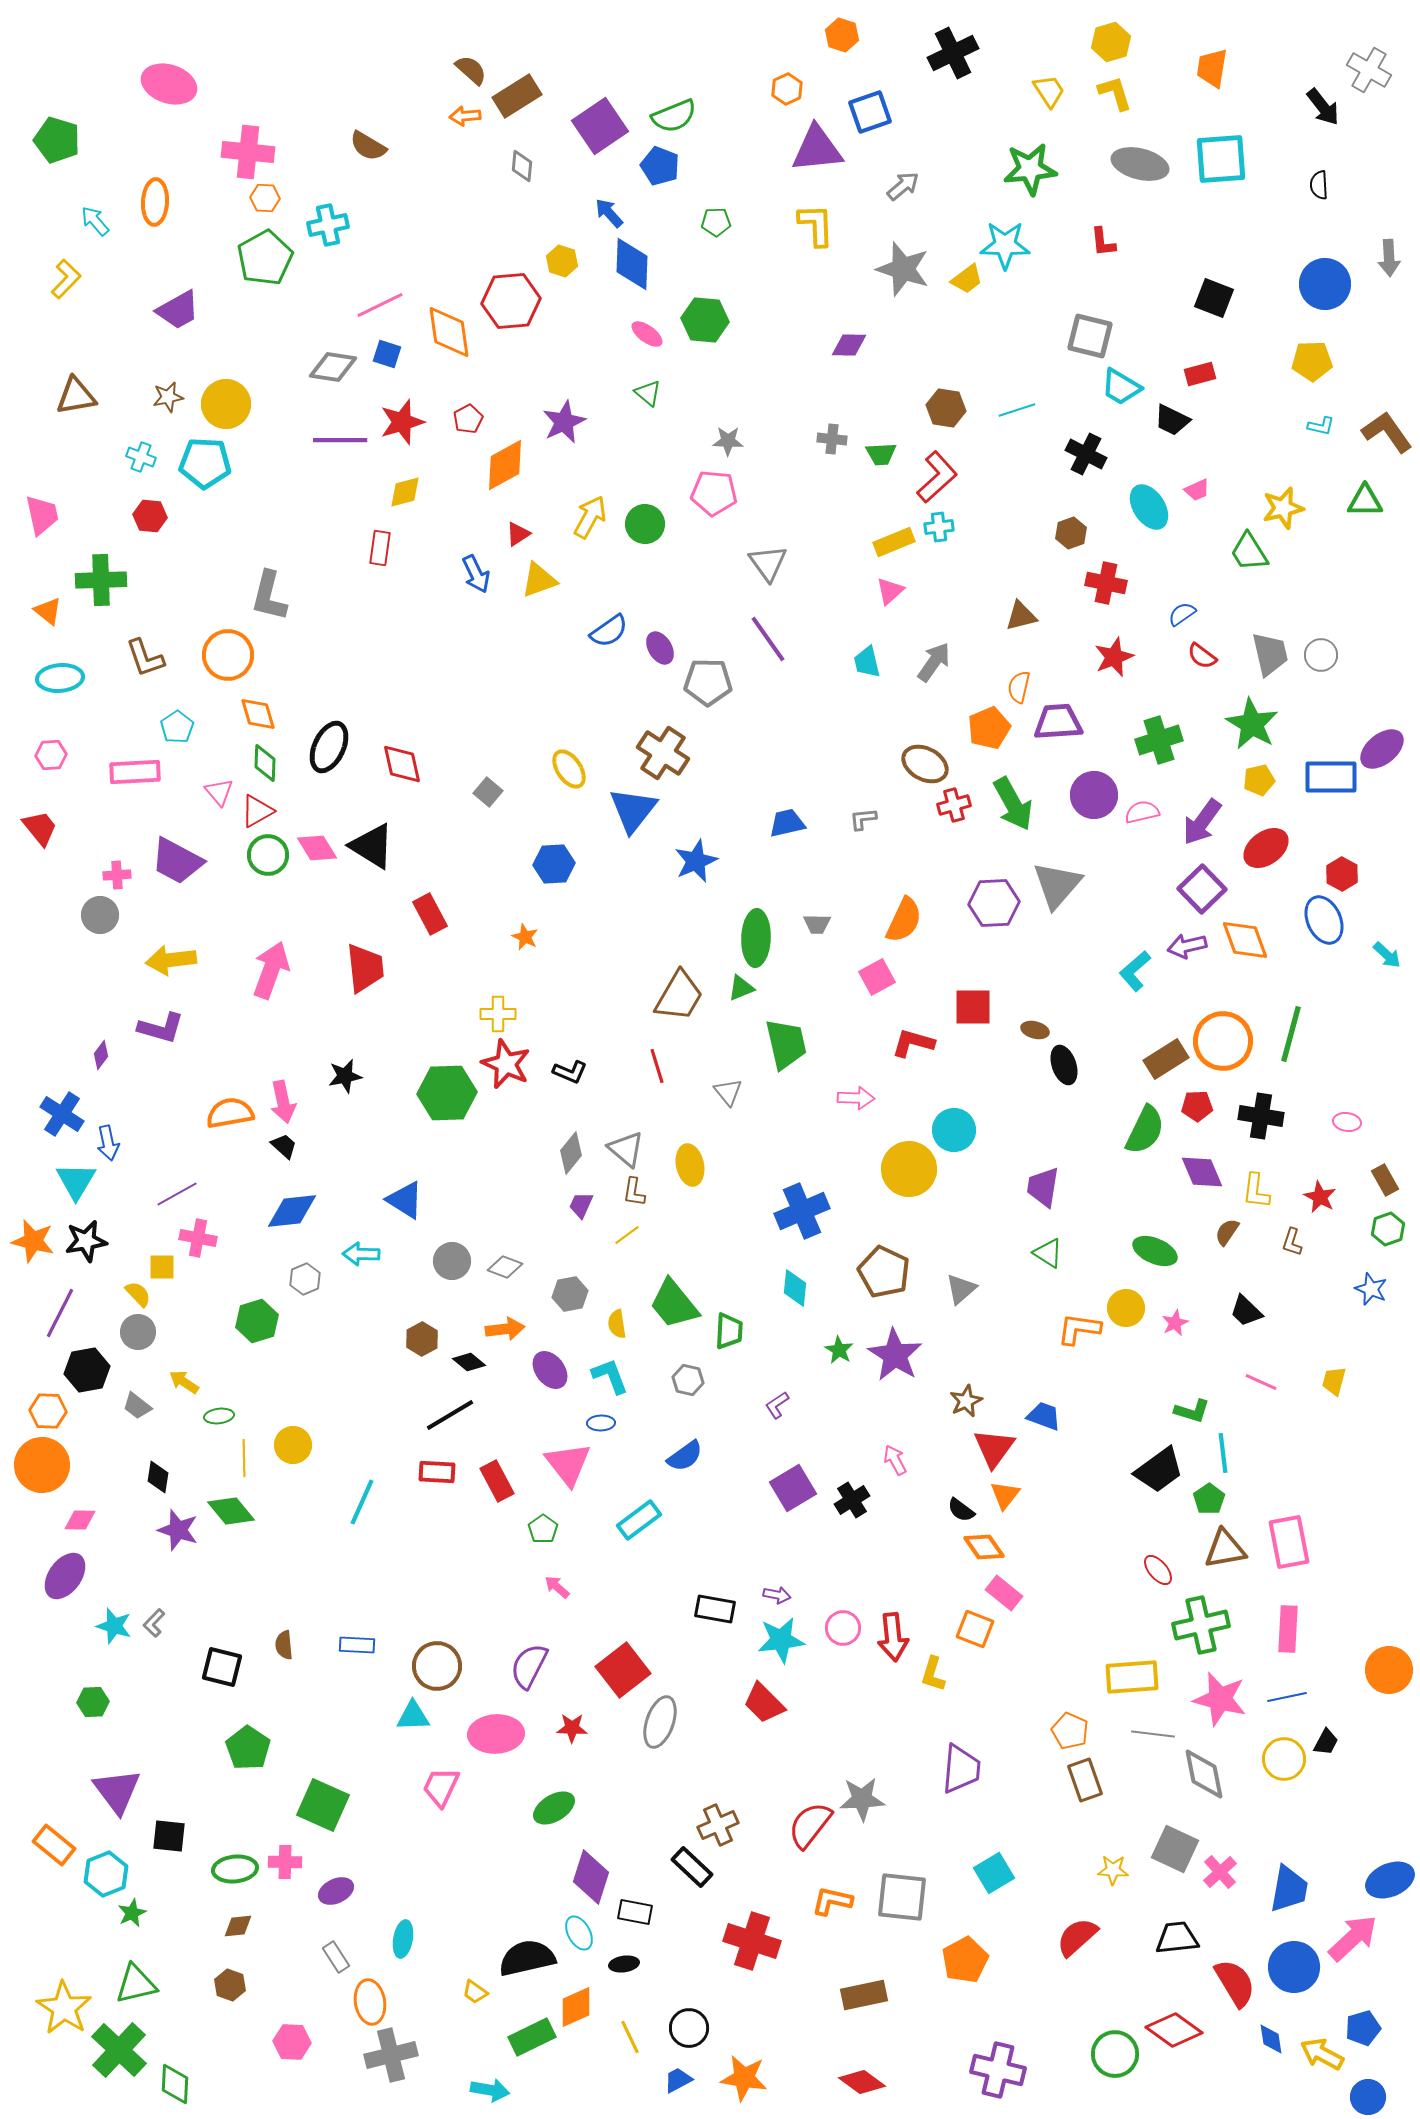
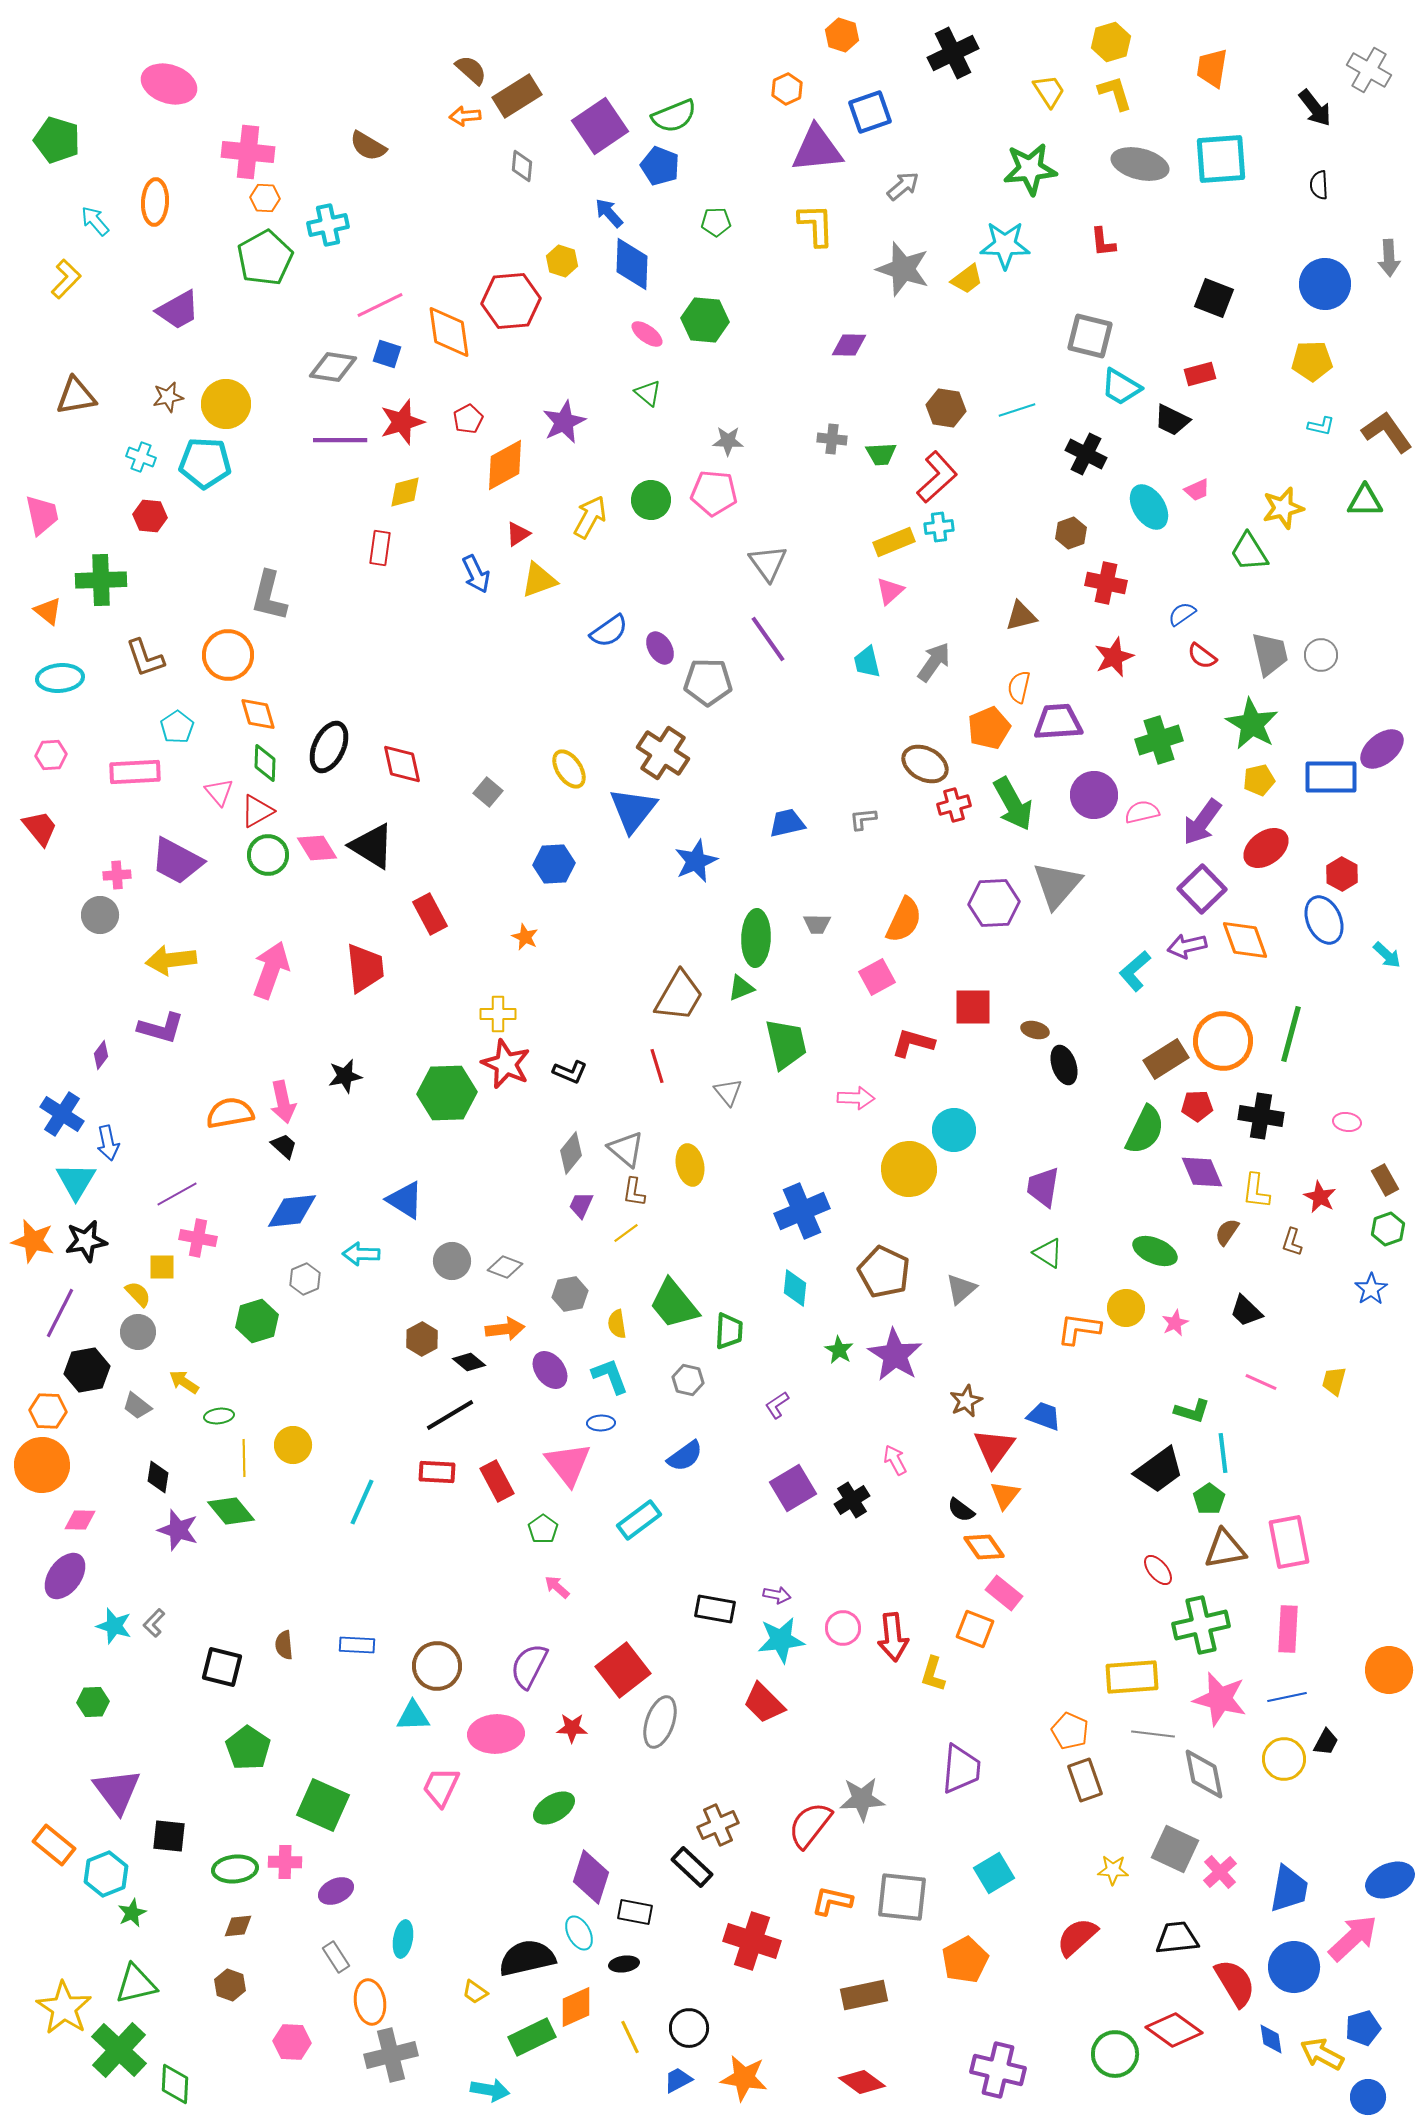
black arrow at (1323, 107): moved 8 px left, 1 px down
green circle at (645, 524): moved 6 px right, 24 px up
yellow line at (627, 1235): moved 1 px left, 2 px up
blue star at (1371, 1289): rotated 16 degrees clockwise
